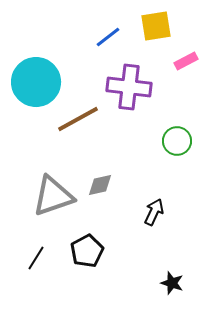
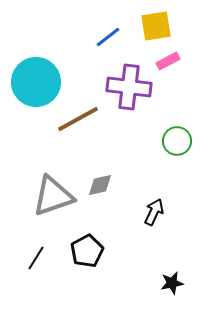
pink rectangle: moved 18 px left
black star: rotated 30 degrees counterclockwise
